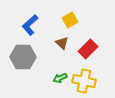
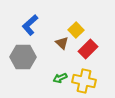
yellow square: moved 6 px right, 10 px down; rotated 14 degrees counterclockwise
